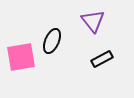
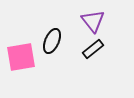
black rectangle: moved 9 px left, 10 px up; rotated 10 degrees counterclockwise
